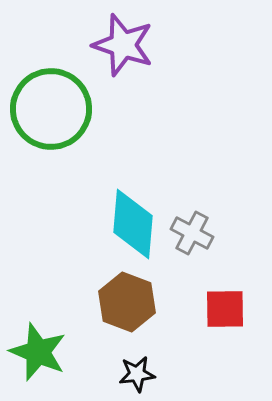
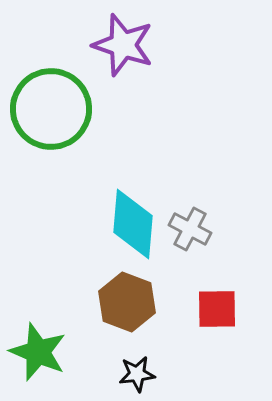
gray cross: moved 2 px left, 4 px up
red square: moved 8 px left
